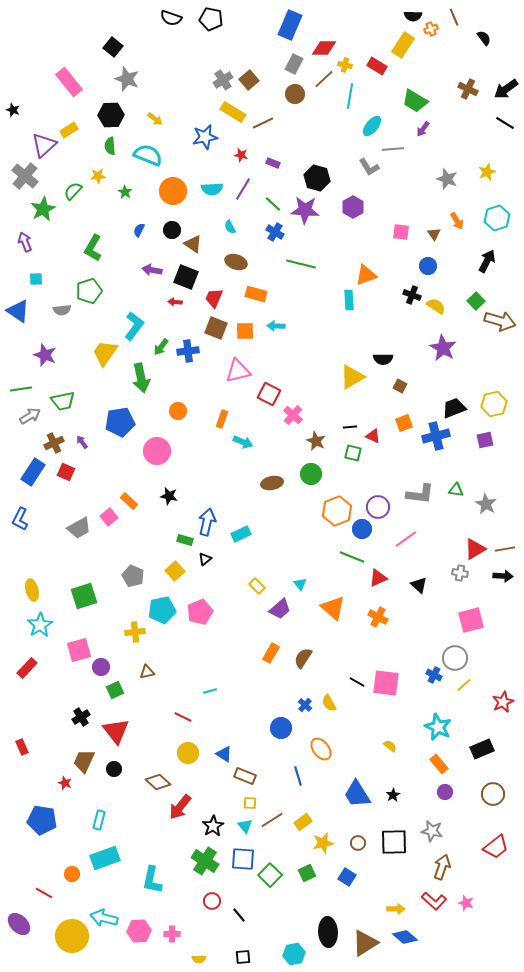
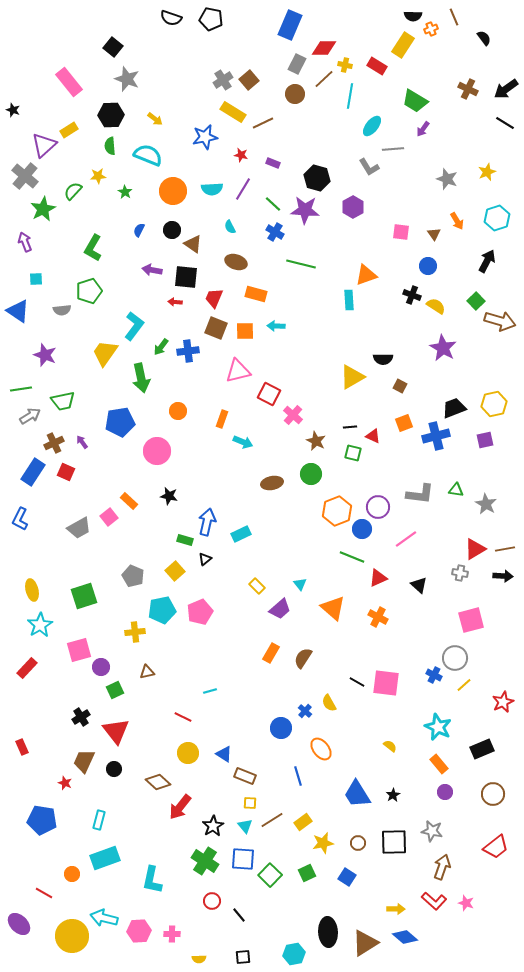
gray rectangle at (294, 64): moved 3 px right
black square at (186, 277): rotated 15 degrees counterclockwise
blue cross at (305, 705): moved 6 px down
